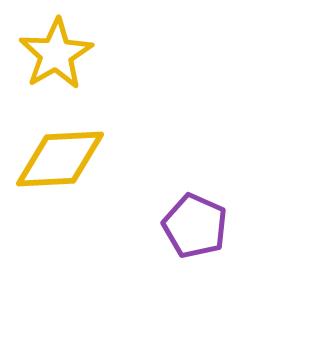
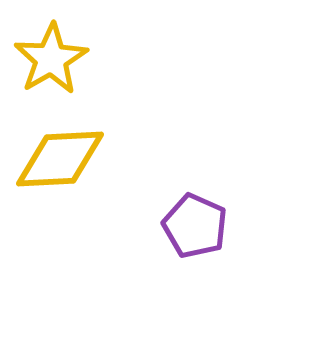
yellow star: moved 5 px left, 5 px down
